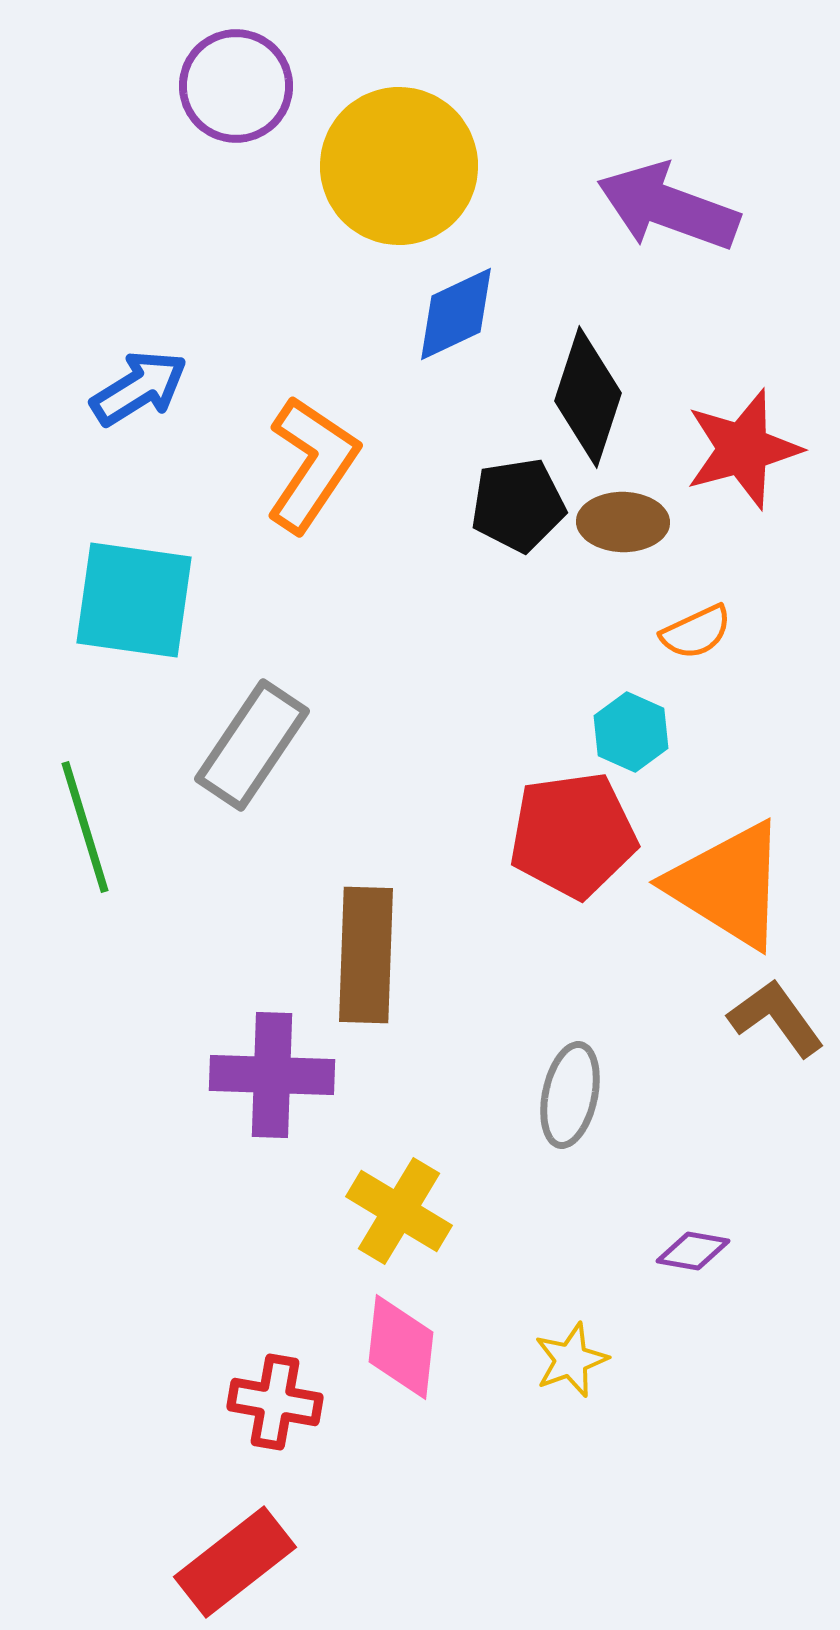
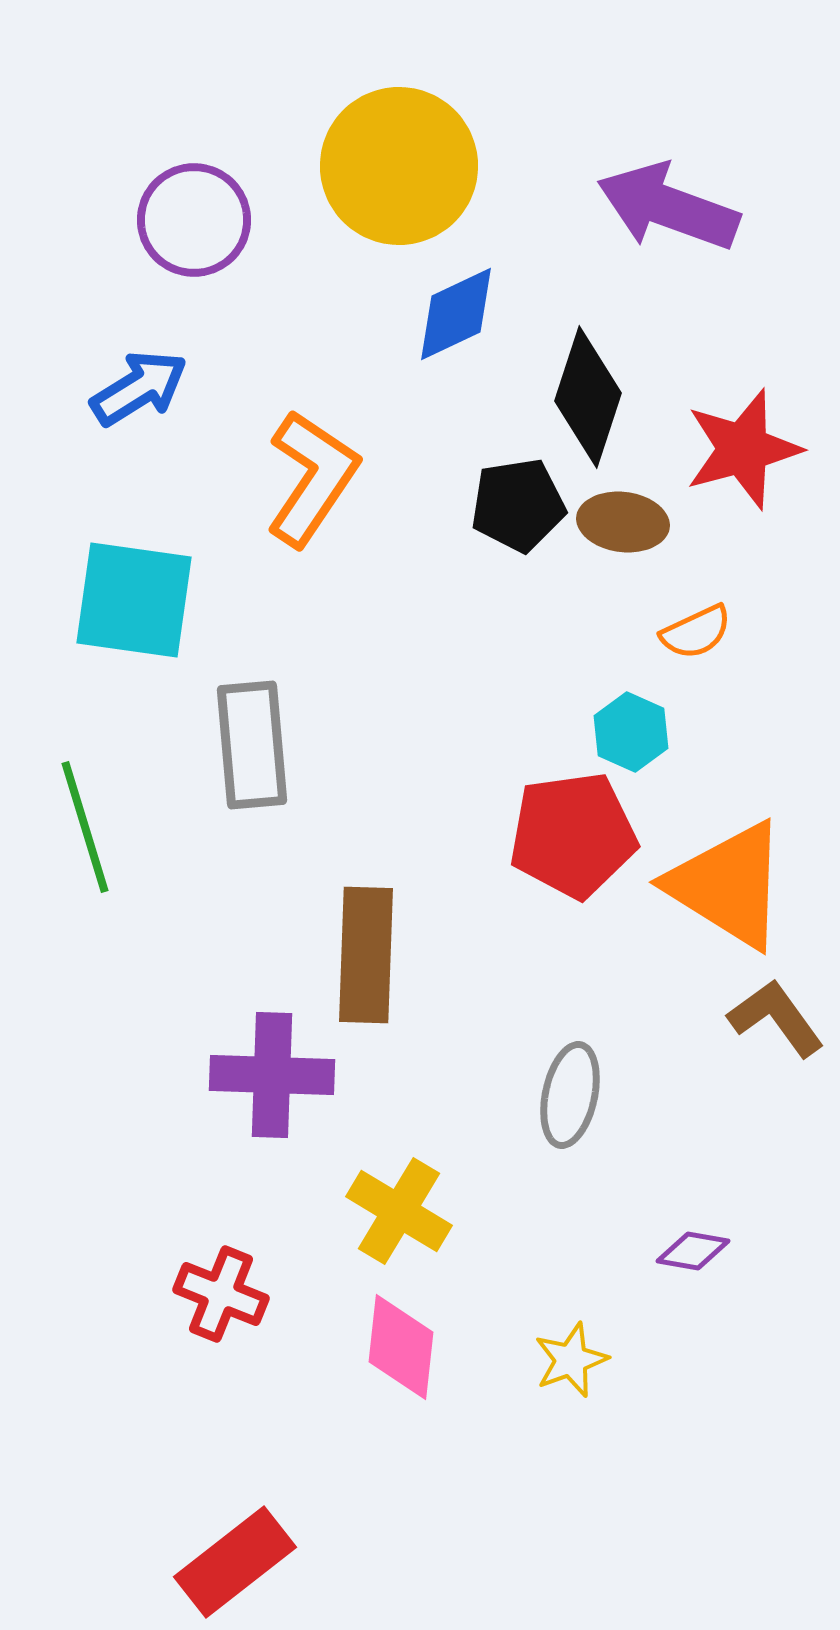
purple circle: moved 42 px left, 134 px down
orange L-shape: moved 14 px down
brown ellipse: rotated 6 degrees clockwise
gray rectangle: rotated 39 degrees counterclockwise
red cross: moved 54 px left, 108 px up; rotated 12 degrees clockwise
